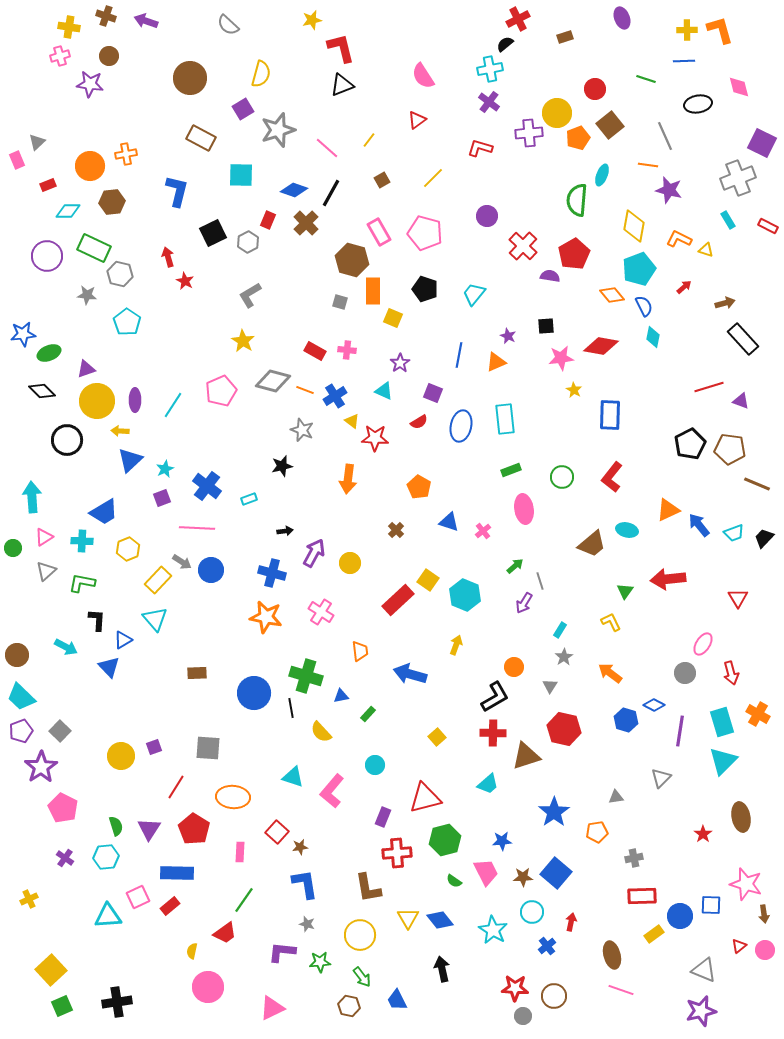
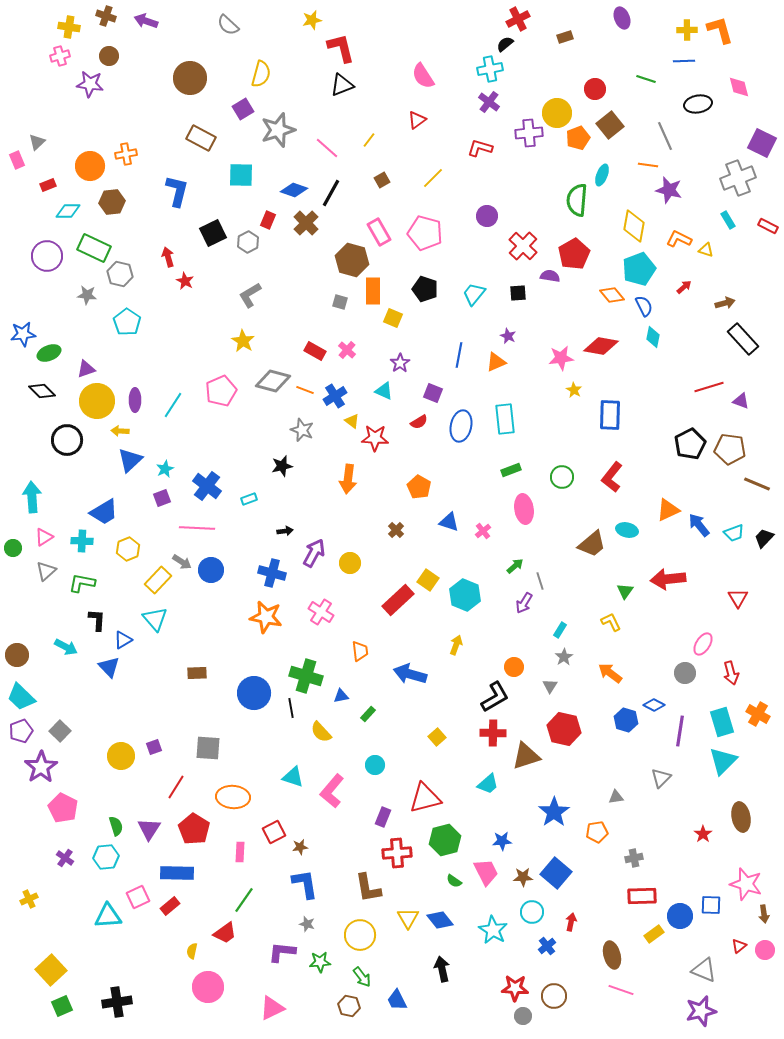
black square at (546, 326): moved 28 px left, 33 px up
pink cross at (347, 350): rotated 36 degrees clockwise
red square at (277, 832): moved 3 px left; rotated 20 degrees clockwise
